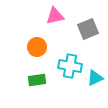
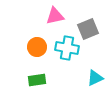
cyan cross: moved 3 px left, 18 px up
